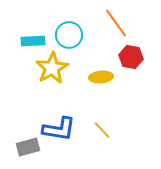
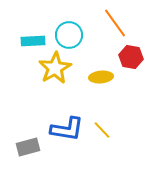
orange line: moved 1 px left
yellow star: moved 3 px right
blue L-shape: moved 8 px right
